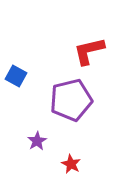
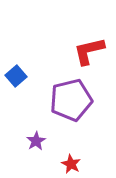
blue square: rotated 20 degrees clockwise
purple star: moved 1 px left
